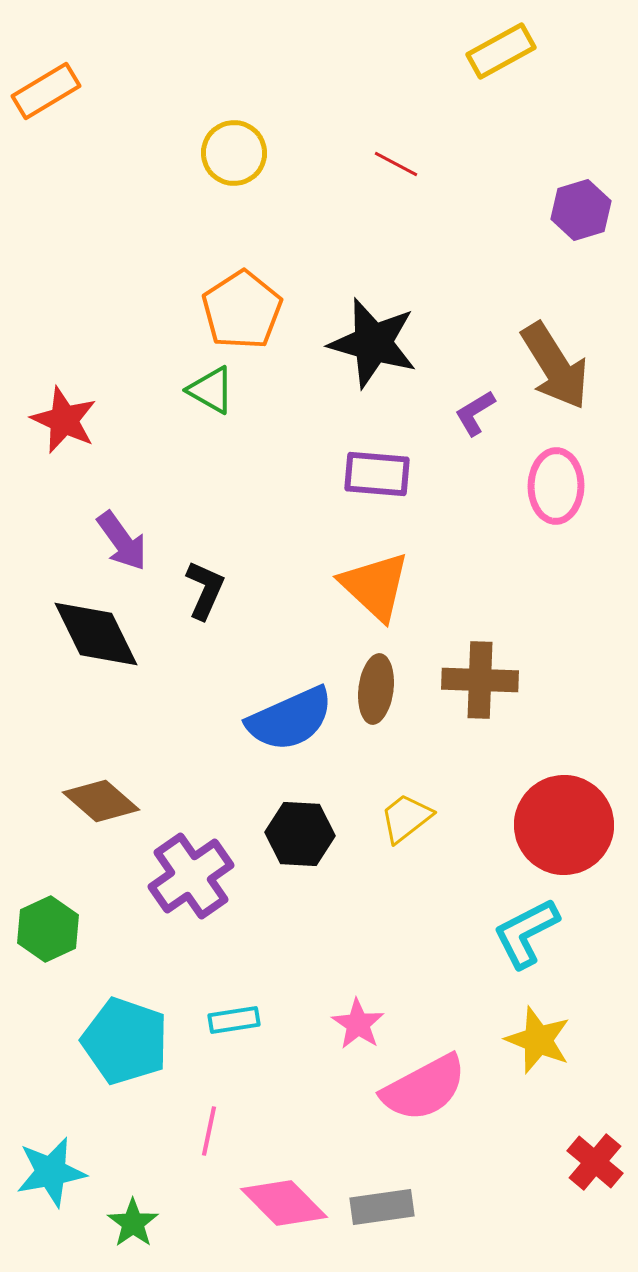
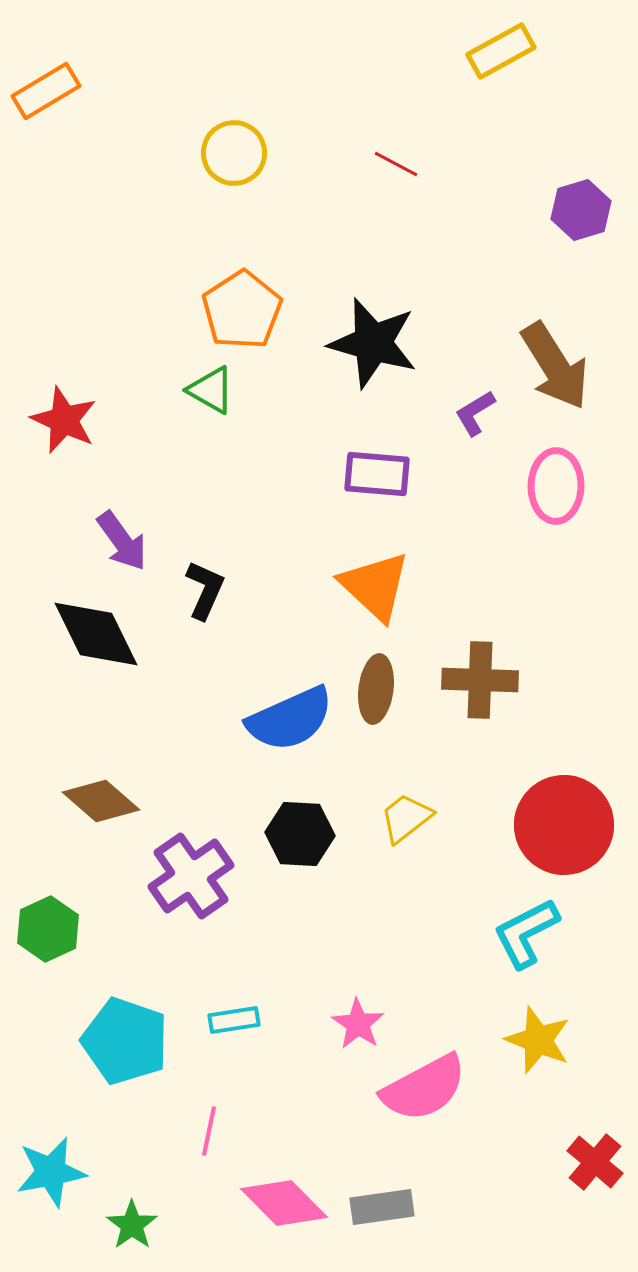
green star: moved 1 px left, 2 px down
